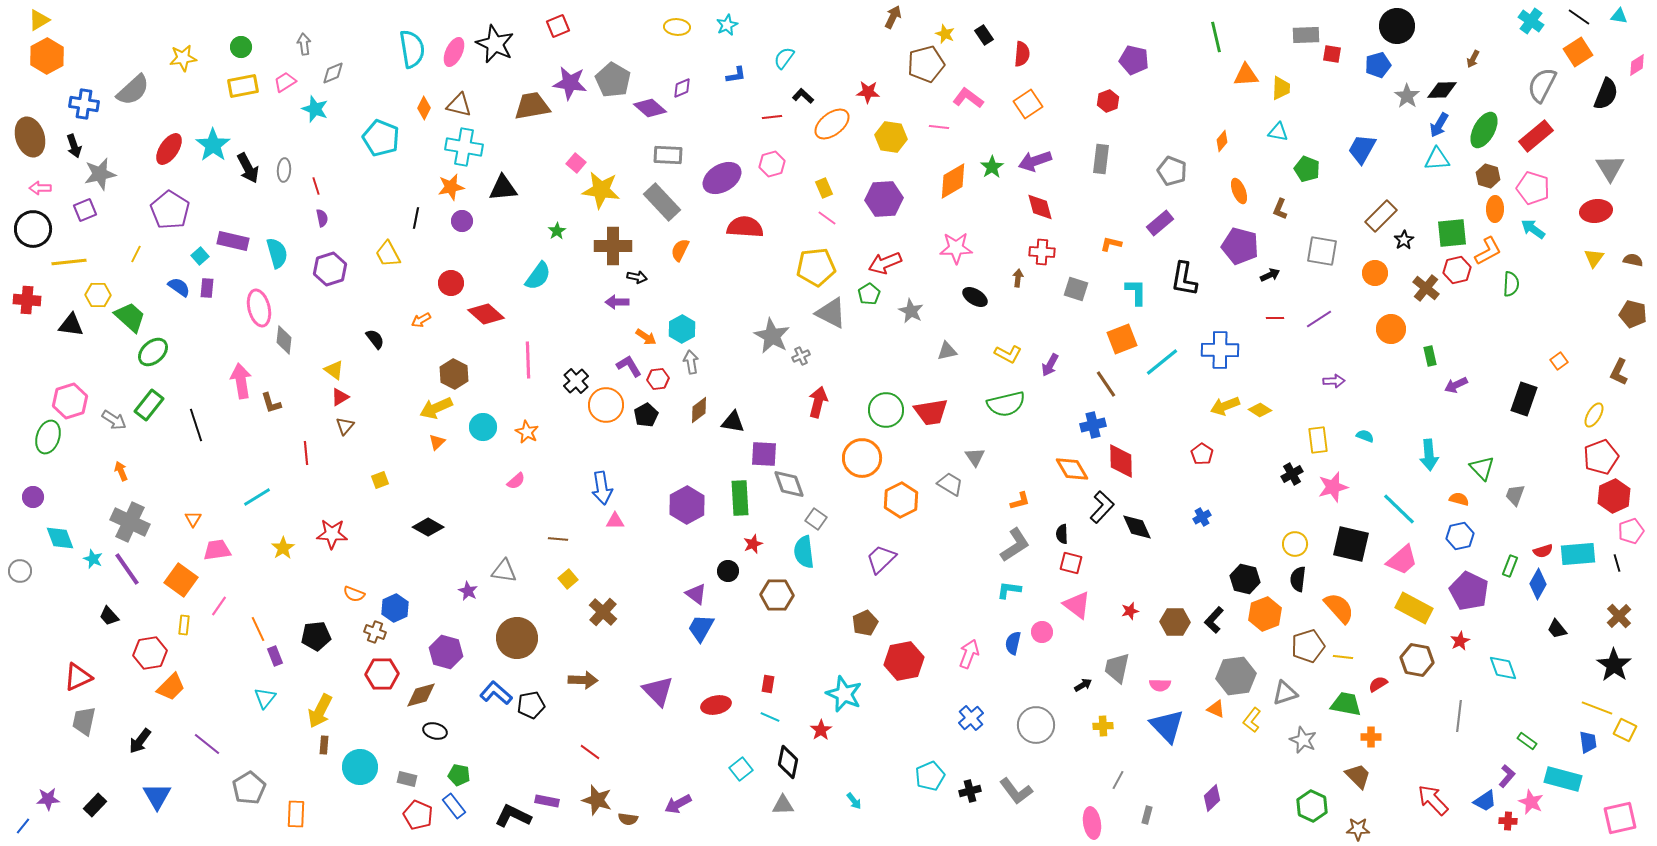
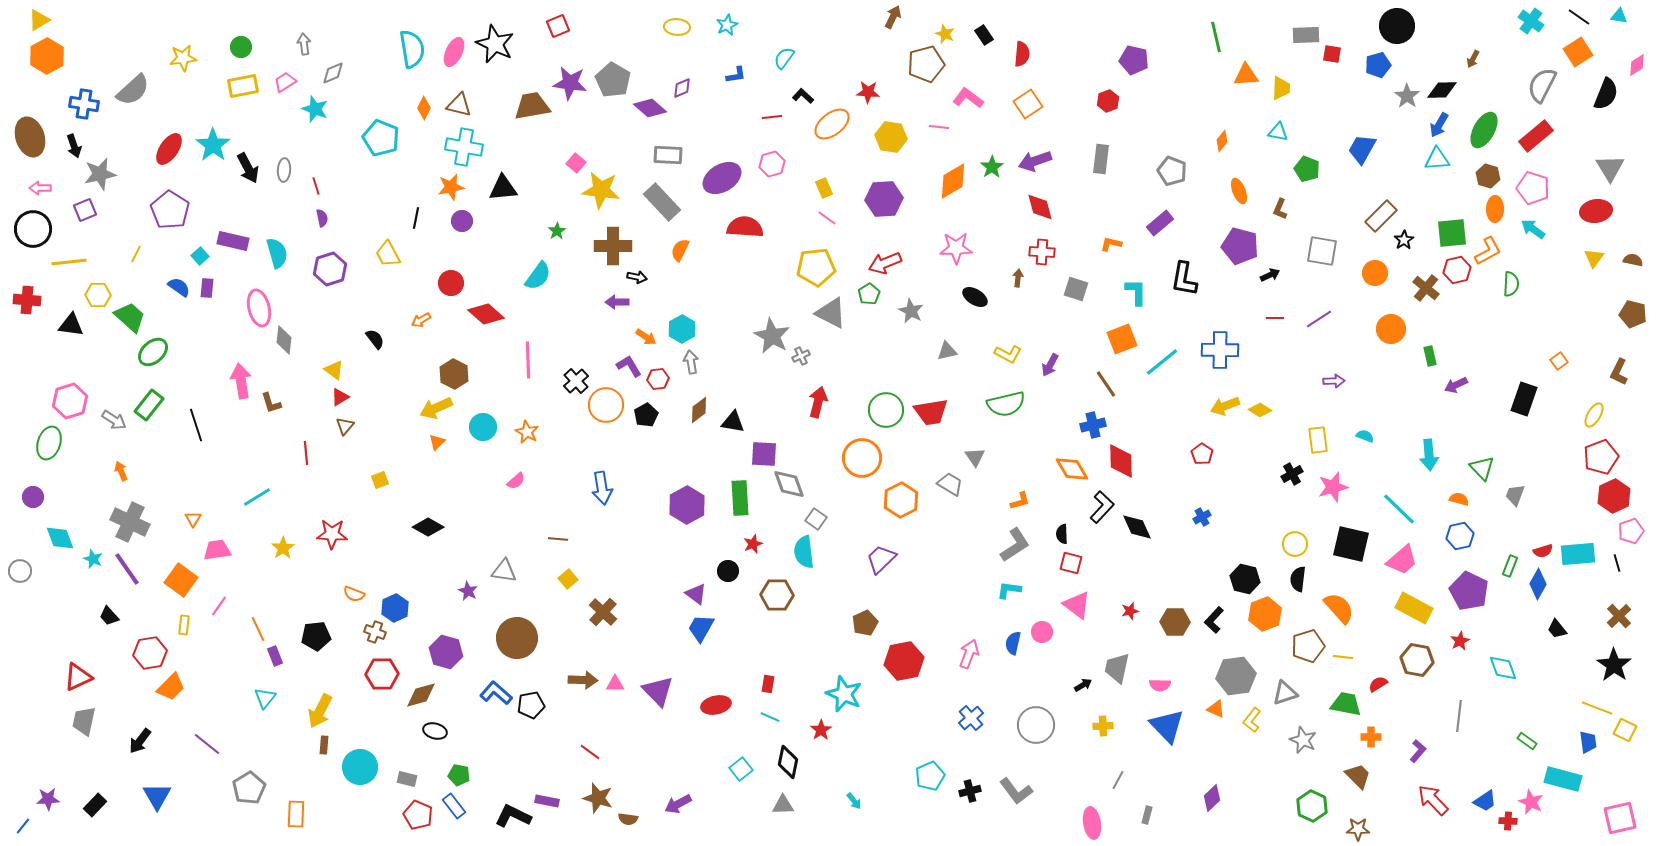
green ellipse at (48, 437): moved 1 px right, 6 px down
pink triangle at (615, 521): moved 163 px down
purple L-shape at (1507, 776): moved 89 px left, 25 px up
brown star at (597, 800): moved 1 px right, 2 px up
